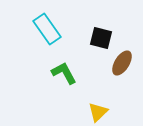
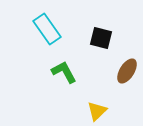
brown ellipse: moved 5 px right, 8 px down
green L-shape: moved 1 px up
yellow triangle: moved 1 px left, 1 px up
